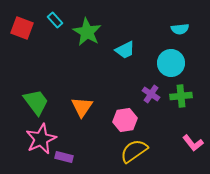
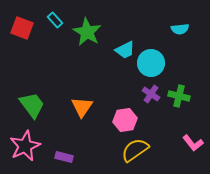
cyan circle: moved 20 px left
green cross: moved 2 px left; rotated 20 degrees clockwise
green trapezoid: moved 4 px left, 3 px down
pink star: moved 16 px left, 7 px down
yellow semicircle: moved 1 px right, 1 px up
